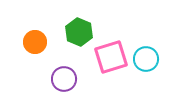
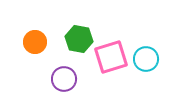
green hexagon: moved 7 px down; rotated 12 degrees counterclockwise
